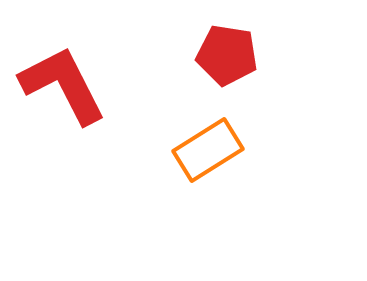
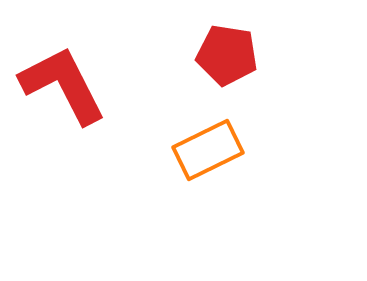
orange rectangle: rotated 6 degrees clockwise
